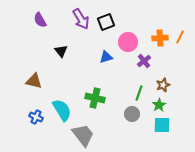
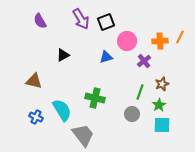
purple semicircle: moved 1 px down
orange cross: moved 3 px down
pink circle: moved 1 px left, 1 px up
black triangle: moved 2 px right, 4 px down; rotated 40 degrees clockwise
brown star: moved 1 px left, 1 px up
green line: moved 1 px right, 1 px up
